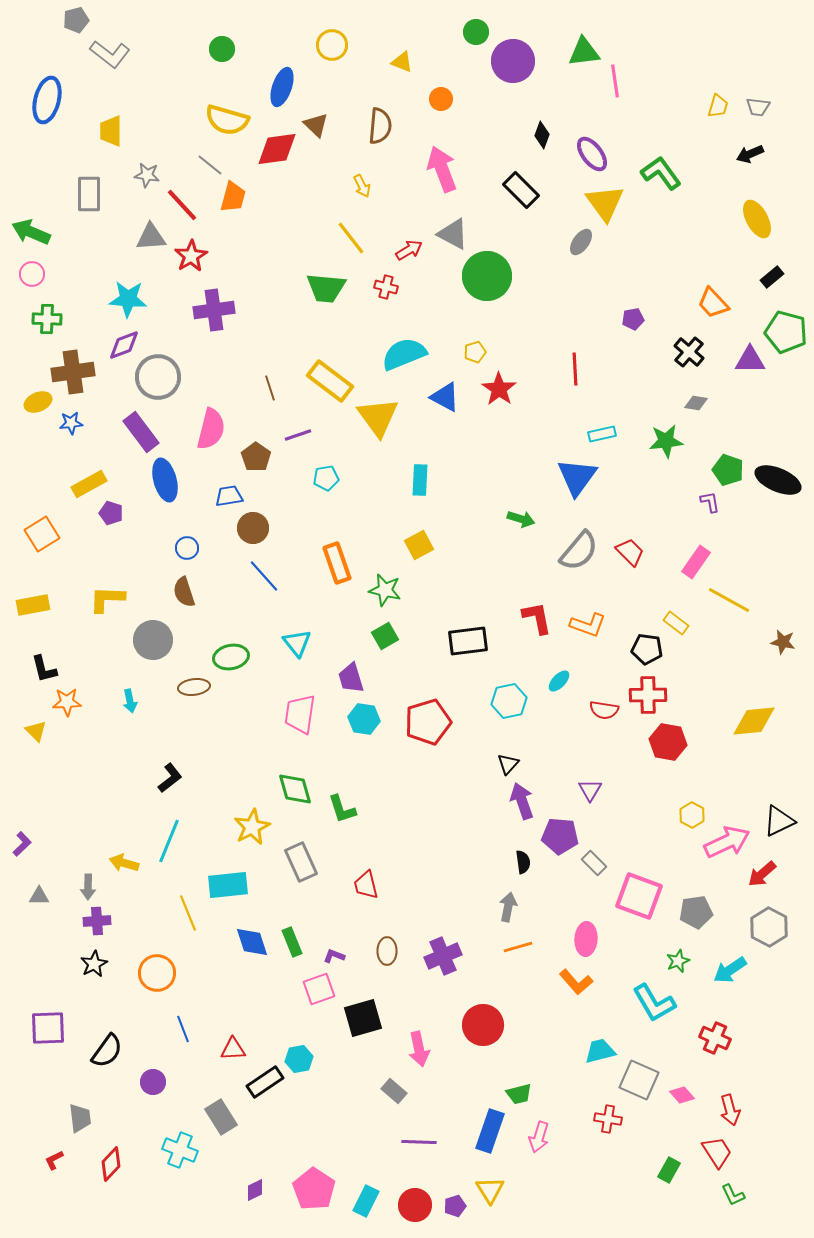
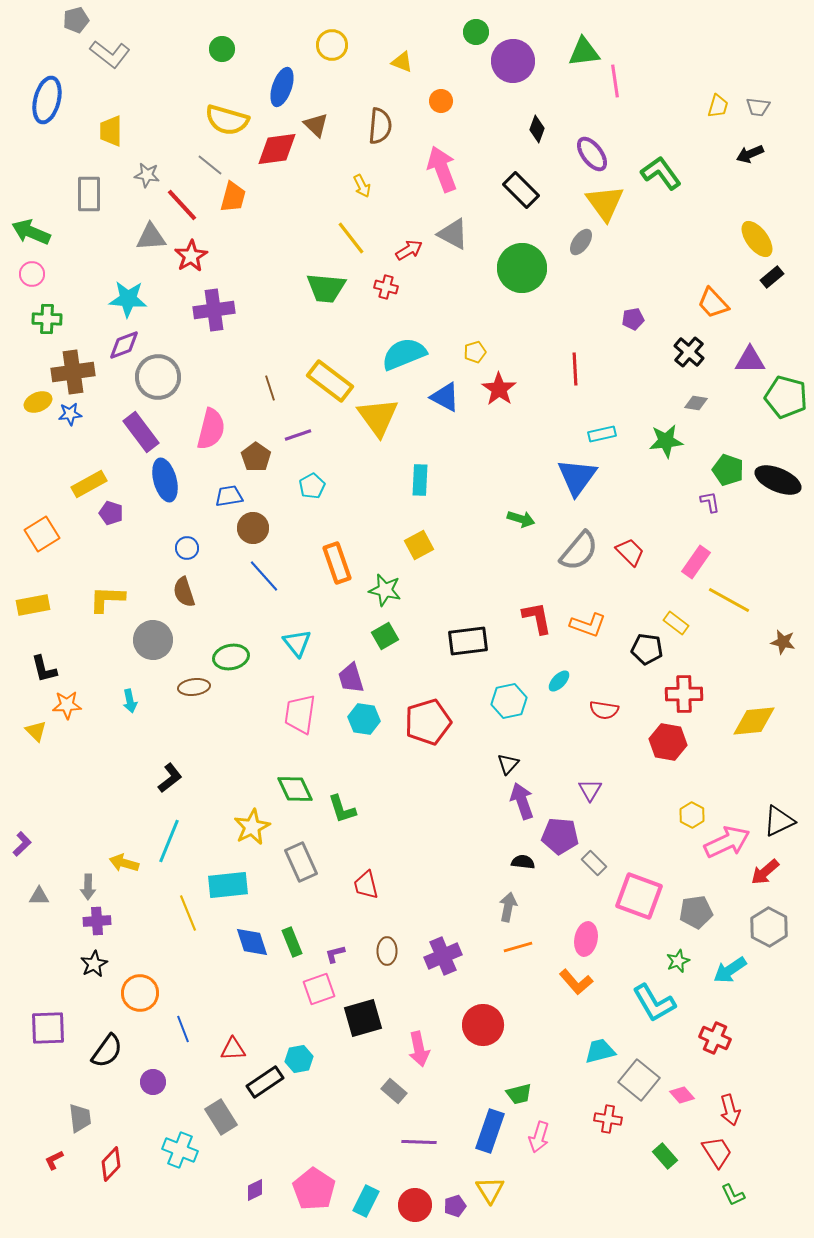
orange circle at (441, 99): moved 2 px down
black diamond at (542, 135): moved 5 px left, 6 px up
yellow ellipse at (757, 219): moved 20 px down; rotated 9 degrees counterclockwise
green circle at (487, 276): moved 35 px right, 8 px up
green pentagon at (786, 332): moved 65 px down
blue star at (71, 423): moved 1 px left, 9 px up
cyan pentagon at (326, 478): moved 14 px left, 8 px down; rotated 20 degrees counterclockwise
red cross at (648, 695): moved 36 px right, 1 px up
orange star at (67, 702): moved 3 px down
green diamond at (295, 789): rotated 9 degrees counterclockwise
black semicircle at (523, 862): rotated 75 degrees counterclockwise
red arrow at (762, 874): moved 3 px right, 2 px up
pink ellipse at (586, 939): rotated 8 degrees clockwise
purple L-shape at (334, 956): moved 1 px right, 2 px up; rotated 35 degrees counterclockwise
orange circle at (157, 973): moved 17 px left, 20 px down
gray square at (639, 1080): rotated 15 degrees clockwise
green rectangle at (669, 1170): moved 4 px left, 14 px up; rotated 70 degrees counterclockwise
